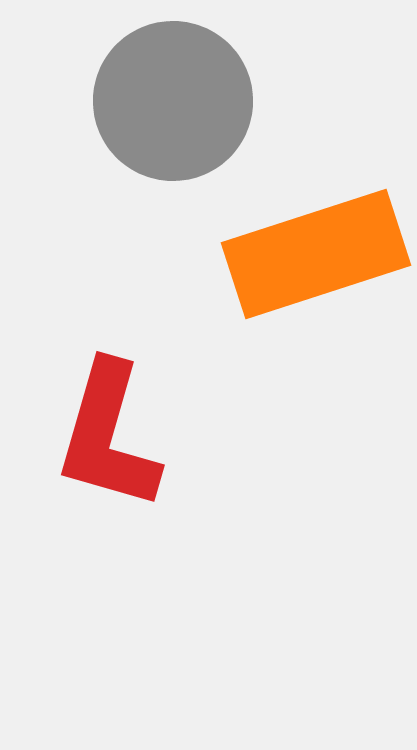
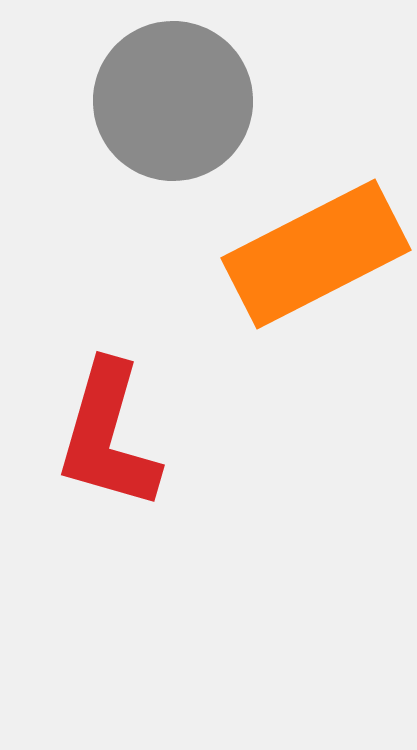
orange rectangle: rotated 9 degrees counterclockwise
